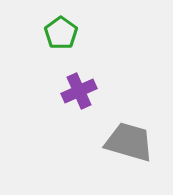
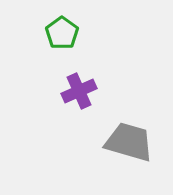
green pentagon: moved 1 px right
